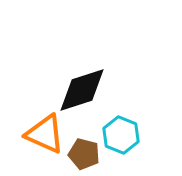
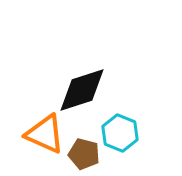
cyan hexagon: moved 1 px left, 2 px up
